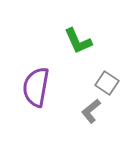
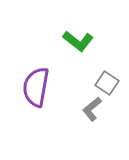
green L-shape: rotated 28 degrees counterclockwise
gray L-shape: moved 1 px right, 2 px up
